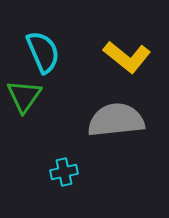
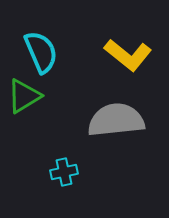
cyan semicircle: moved 2 px left
yellow L-shape: moved 1 px right, 2 px up
green triangle: rotated 24 degrees clockwise
